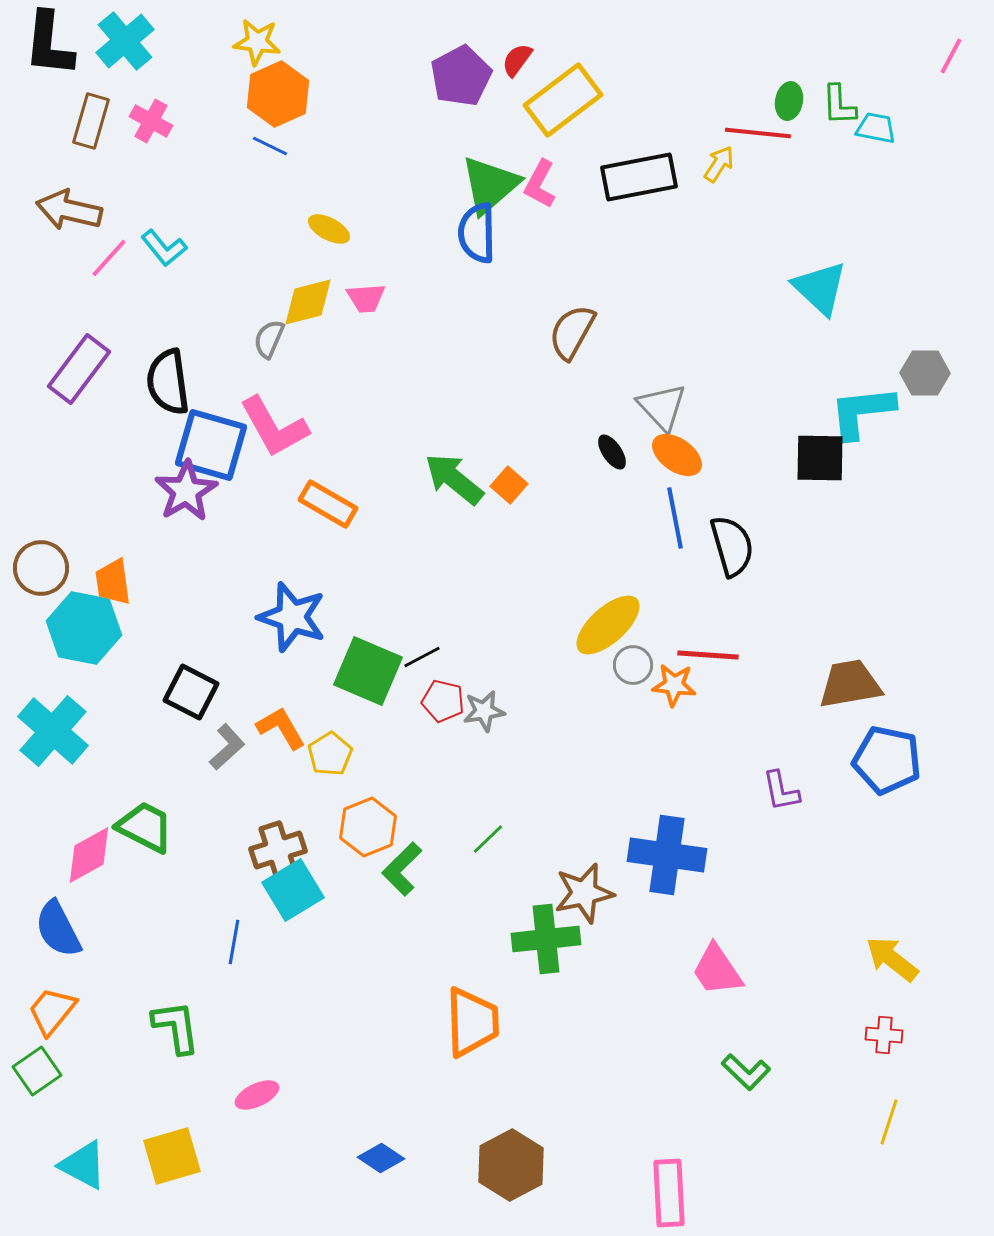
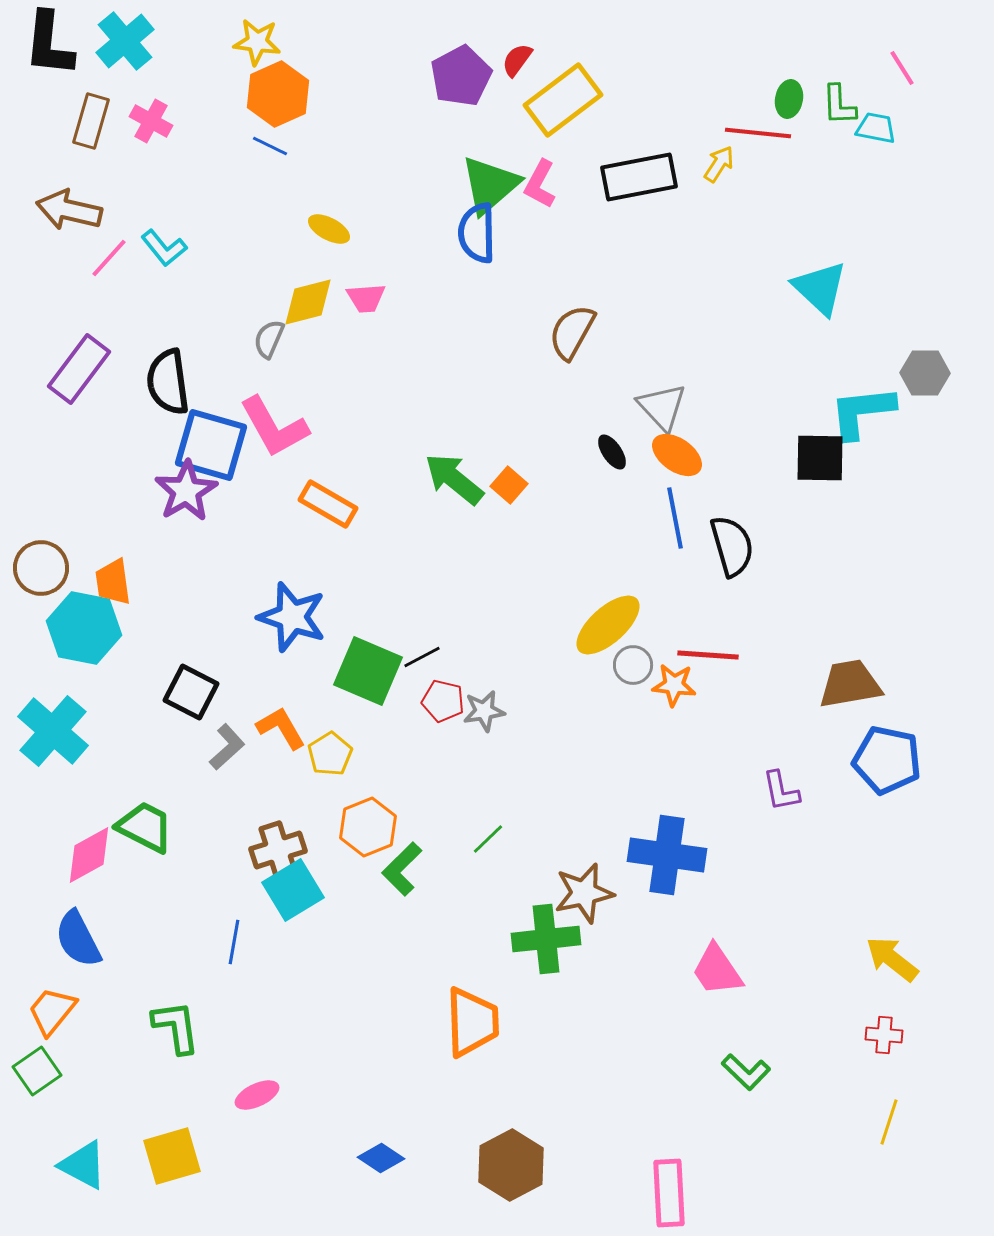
pink line at (951, 56): moved 49 px left, 12 px down; rotated 60 degrees counterclockwise
green ellipse at (789, 101): moved 2 px up
blue semicircle at (58, 929): moved 20 px right, 10 px down
